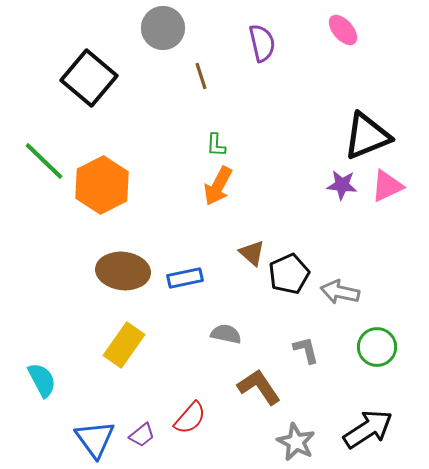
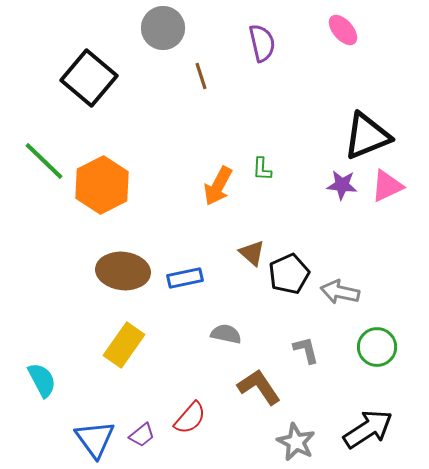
green L-shape: moved 46 px right, 24 px down
